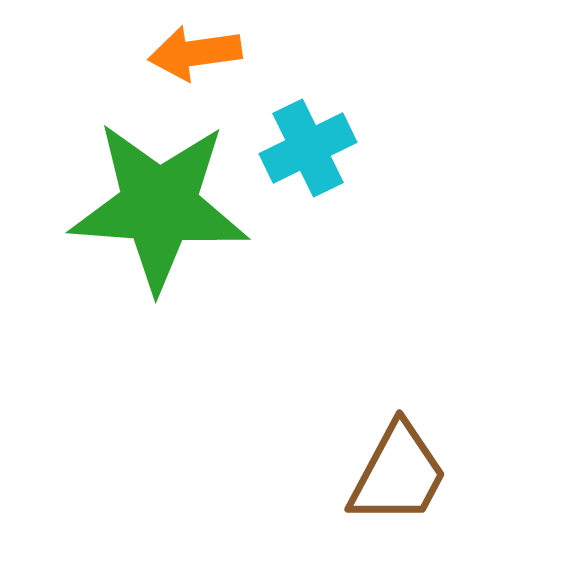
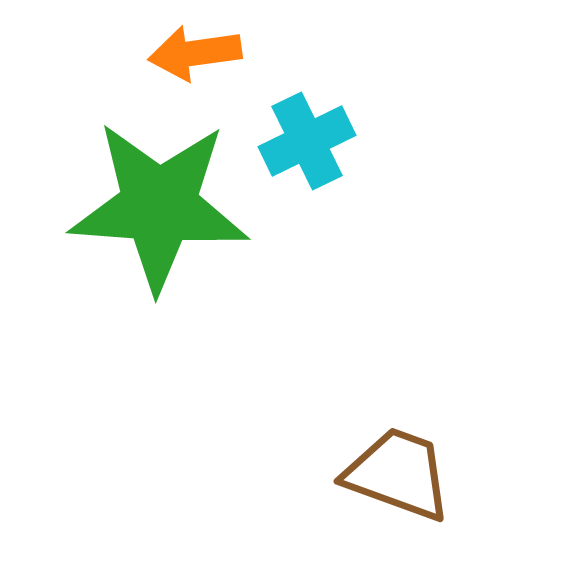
cyan cross: moved 1 px left, 7 px up
brown trapezoid: rotated 98 degrees counterclockwise
